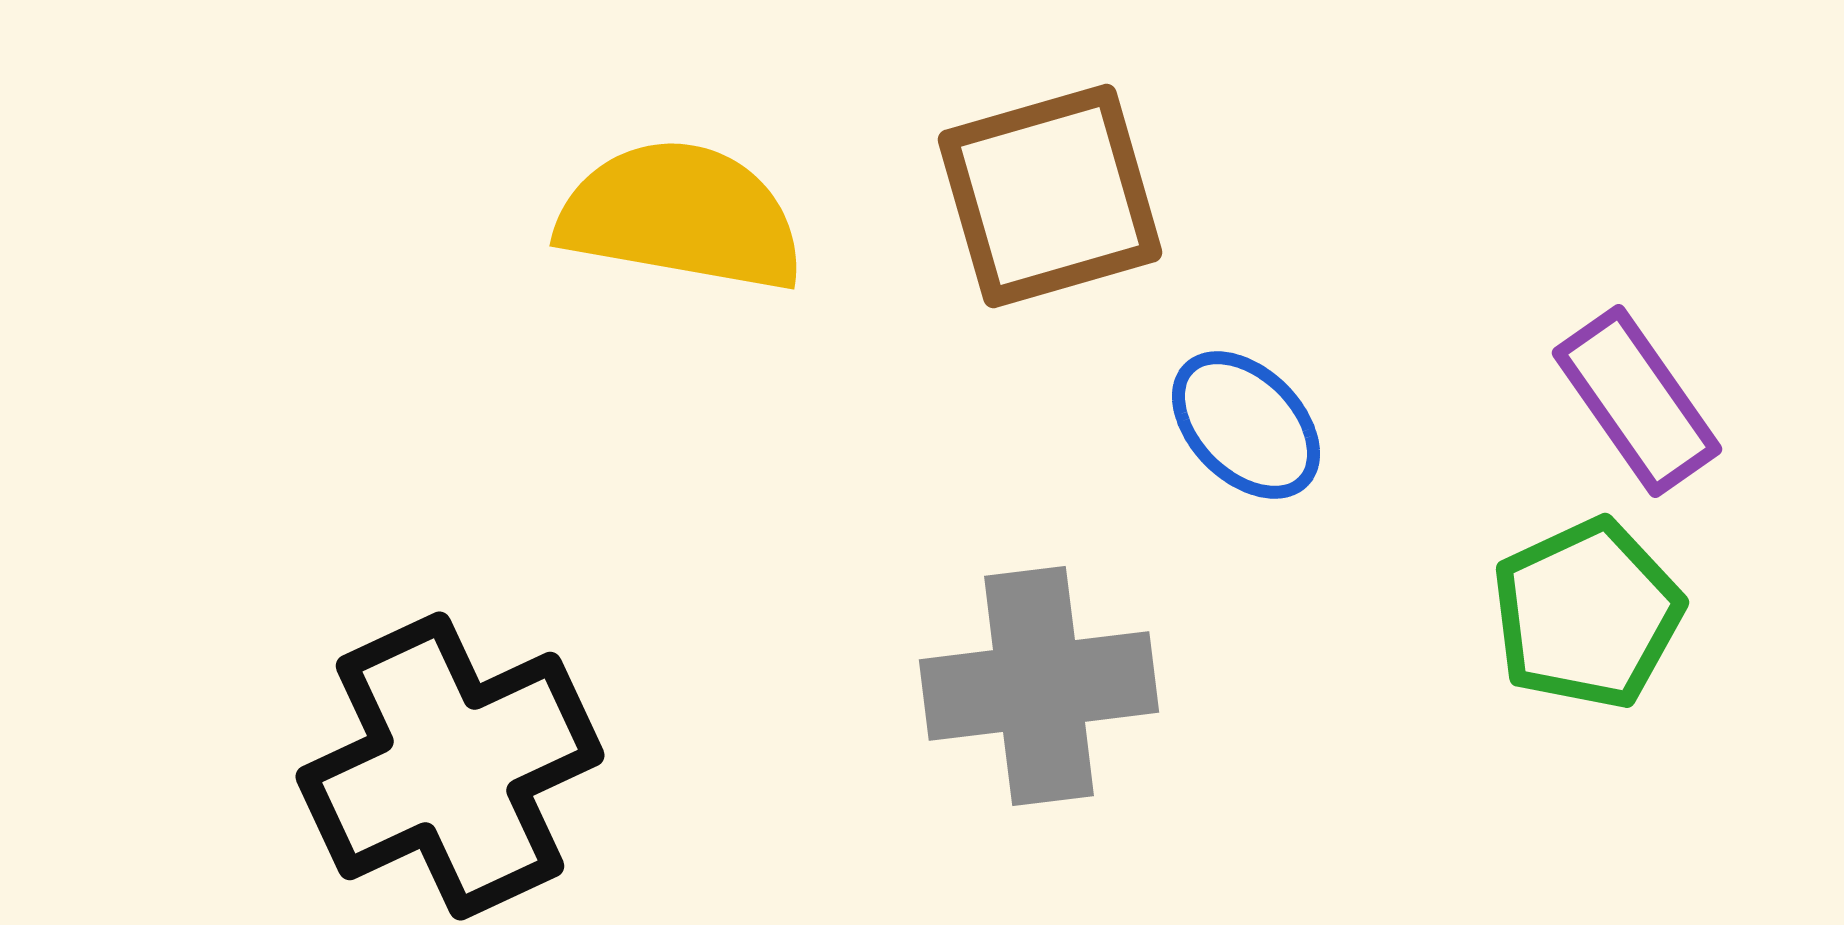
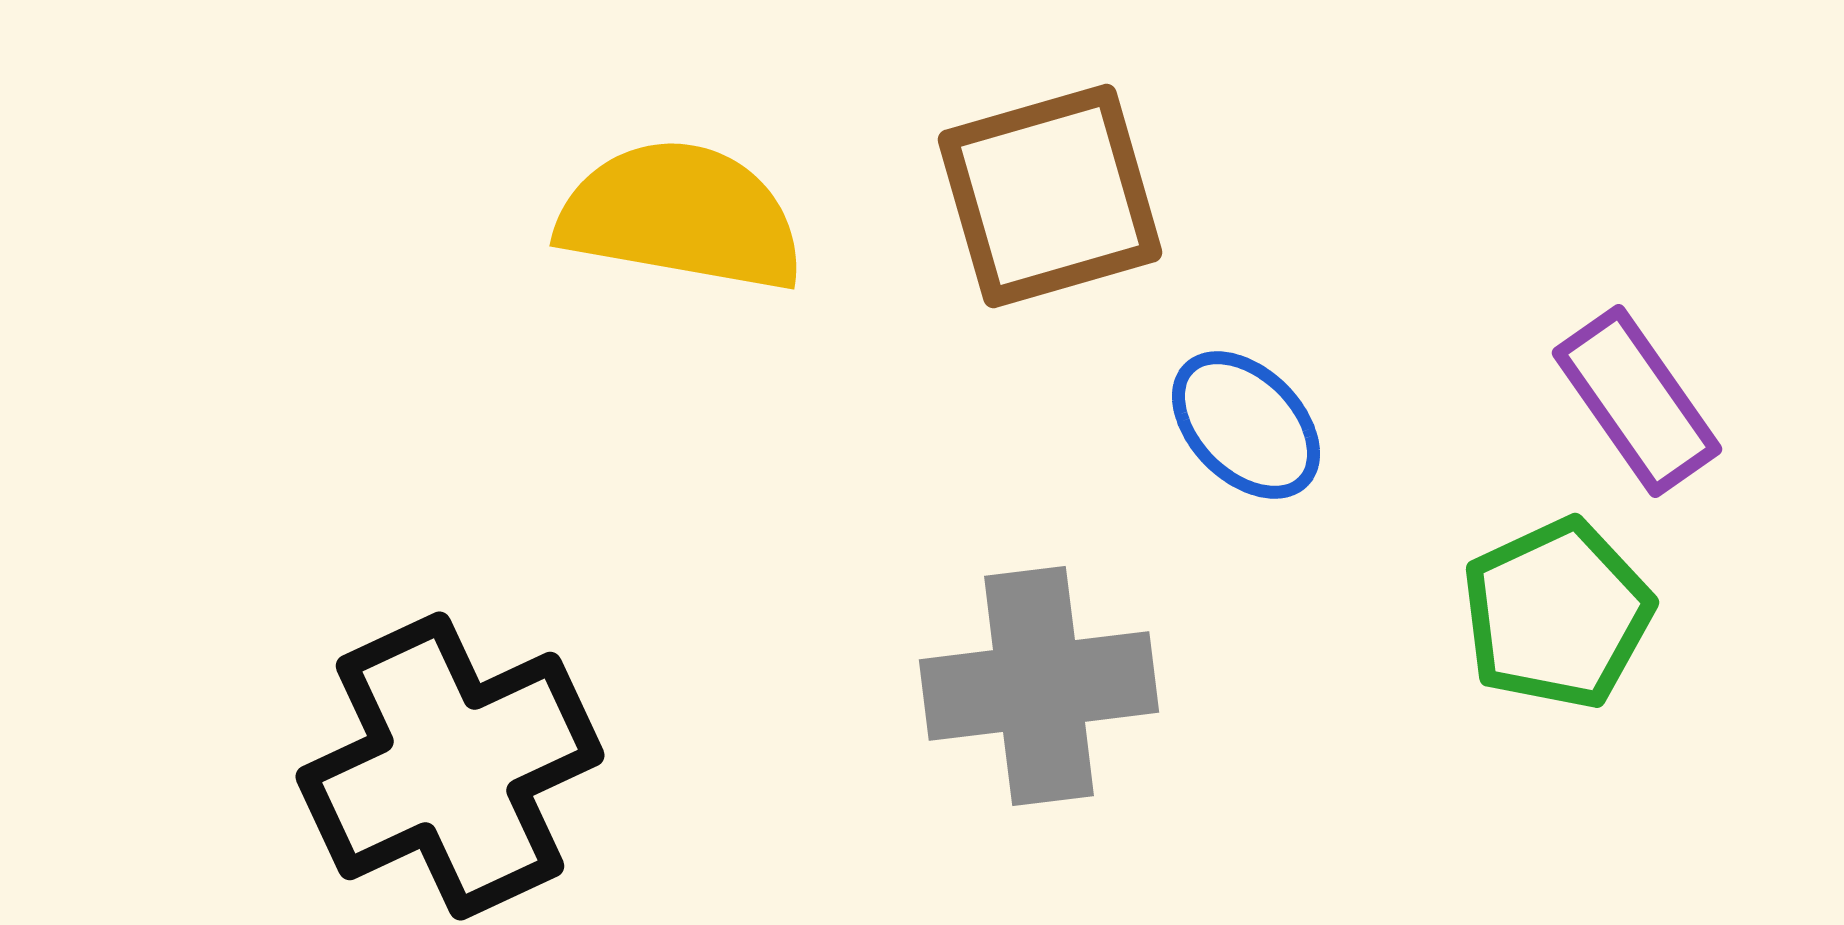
green pentagon: moved 30 px left
